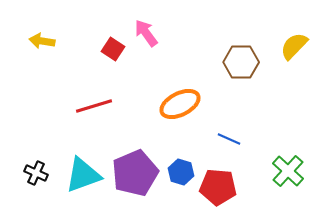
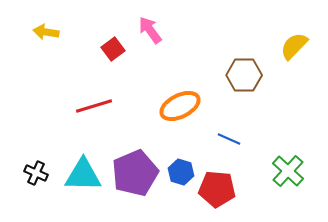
pink arrow: moved 4 px right, 3 px up
yellow arrow: moved 4 px right, 9 px up
red square: rotated 20 degrees clockwise
brown hexagon: moved 3 px right, 13 px down
orange ellipse: moved 2 px down
cyan triangle: rotated 21 degrees clockwise
red pentagon: moved 1 px left, 2 px down
